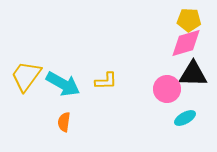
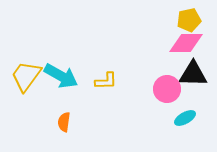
yellow pentagon: rotated 15 degrees counterclockwise
pink diamond: rotated 16 degrees clockwise
cyan arrow: moved 2 px left, 8 px up
